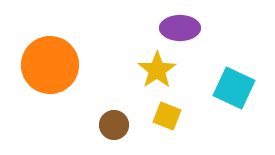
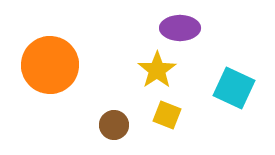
yellow square: moved 1 px up
